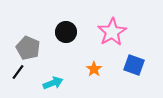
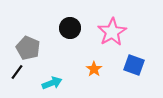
black circle: moved 4 px right, 4 px up
black line: moved 1 px left
cyan arrow: moved 1 px left
